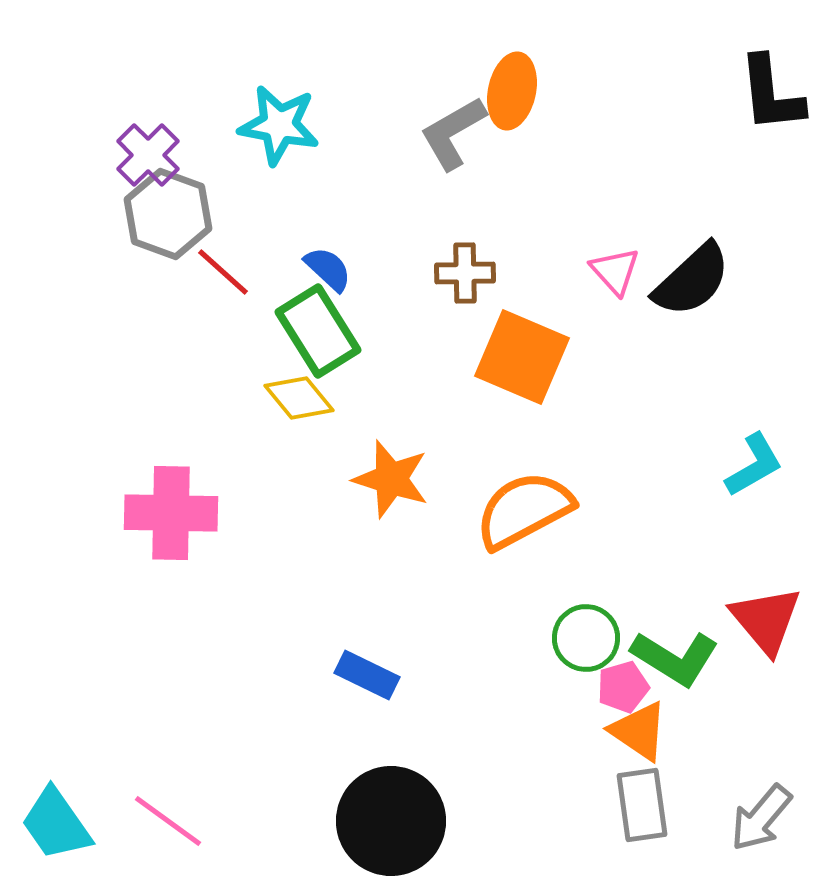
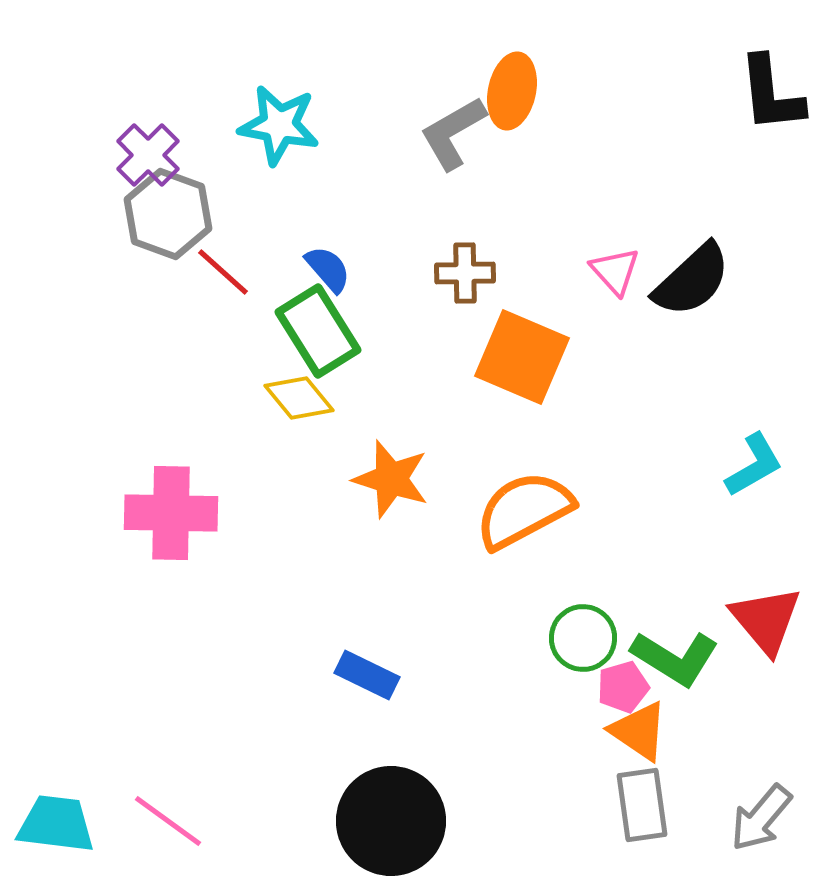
blue semicircle: rotated 6 degrees clockwise
green circle: moved 3 px left
cyan trapezoid: rotated 132 degrees clockwise
